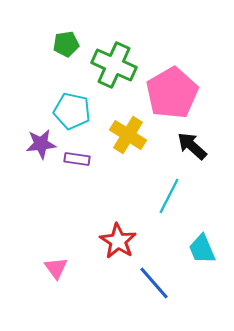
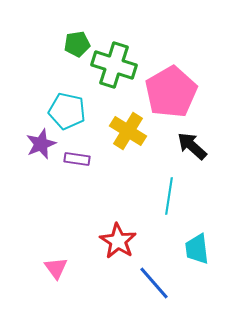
green pentagon: moved 11 px right
green cross: rotated 6 degrees counterclockwise
pink pentagon: moved 1 px left, 1 px up
cyan pentagon: moved 5 px left
yellow cross: moved 4 px up
purple star: rotated 16 degrees counterclockwise
cyan line: rotated 18 degrees counterclockwise
cyan trapezoid: moved 5 px left; rotated 16 degrees clockwise
